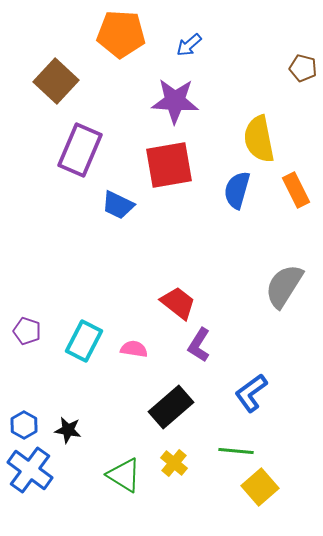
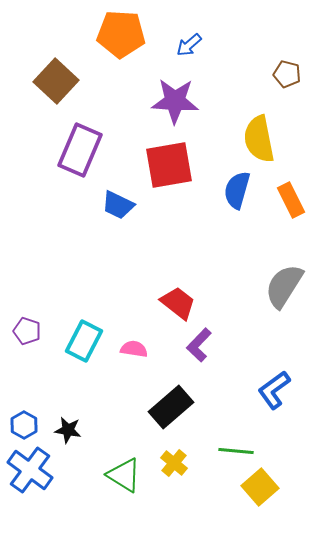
brown pentagon: moved 16 px left, 6 px down
orange rectangle: moved 5 px left, 10 px down
purple L-shape: rotated 12 degrees clockwise
blue L-shape: moved 23 px right, 3 px up
